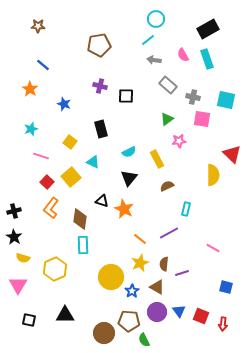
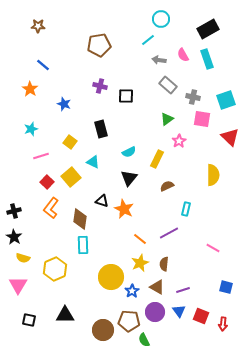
cyan circle at (156, 19): moved 5 px right
gray arrow at (154, 60): moved 5 px right
cyan square at (226, 100): rotated 30 degrees counterclockwise
pink star at (179, 141): rotated 24 degrees counterclockwise
red triangle at (232, 154): moved 2 px left, 17 px up
pink line at (41, 156): rotated 35 degrees counterclockwise
yellow rectangle at (157, 159): rotated 54 degrees clockwise
purple line at (182, 273): moved 1 px right, 17 px down
purple circle at (157, 312): moved 2 px left
brown circle at (104, 333): moved 1 px left, 3 px up
